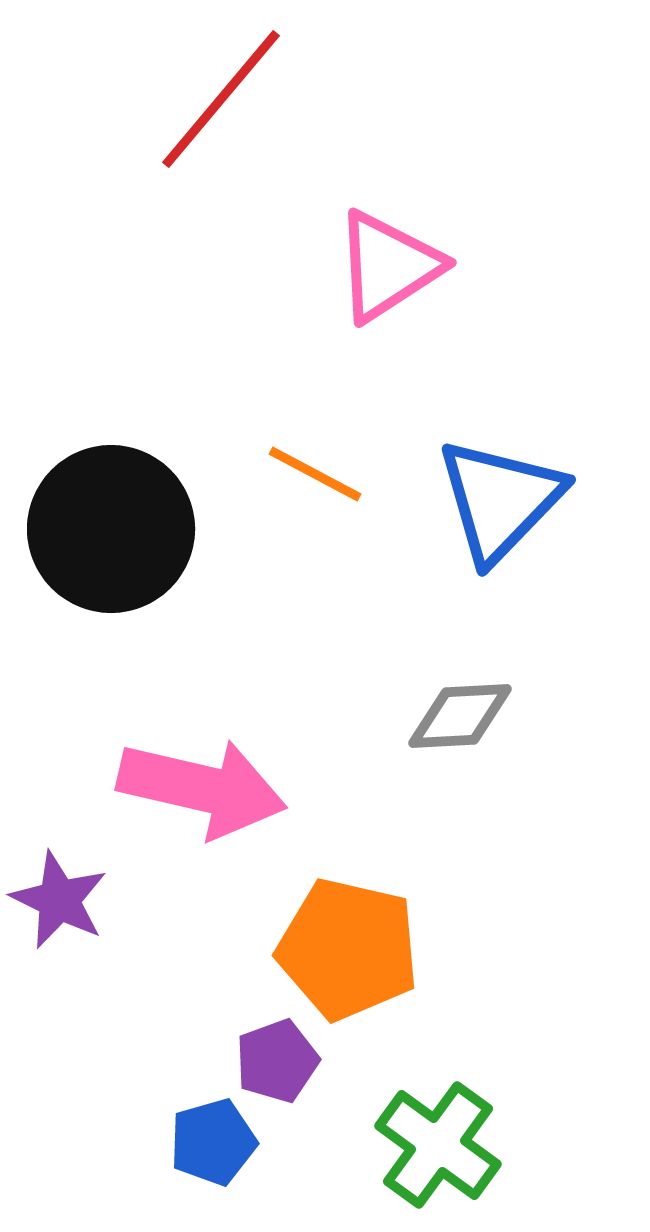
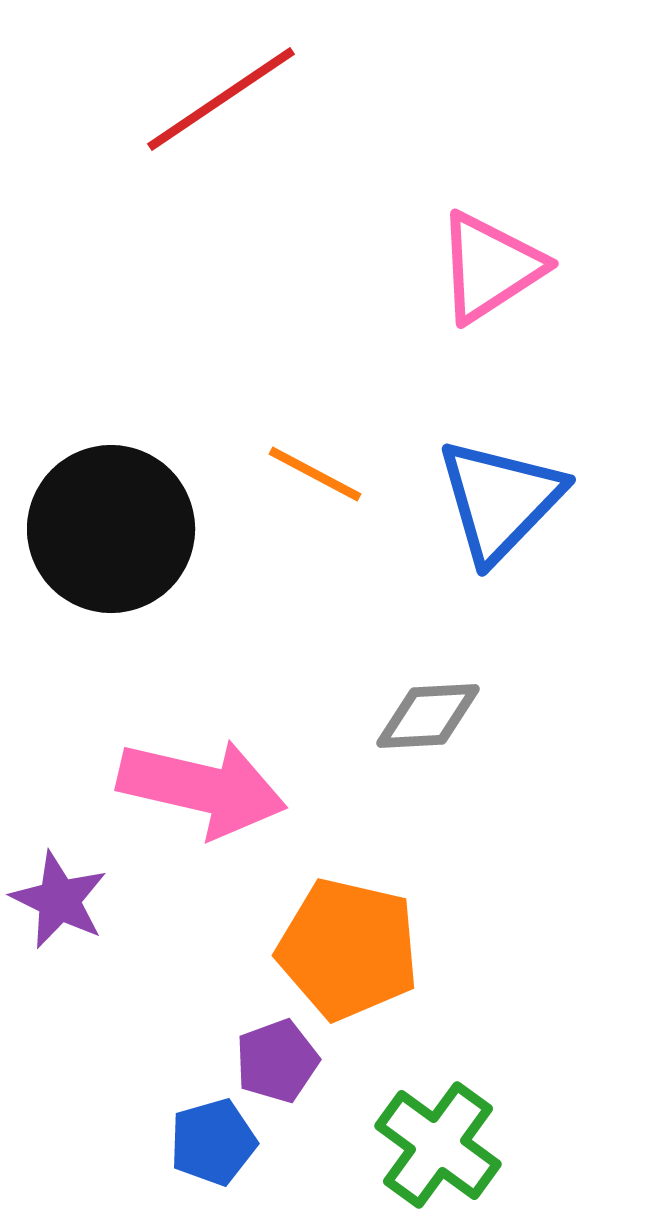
red line: rotated 16 degrees clockwise
pink triangle: moved 102 px right, 1 px down
gray diamond: moved 32 px left
